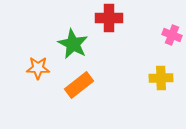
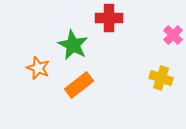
pink cross: moved 1 px right; rotated 24 degrees clockwise
green star: moved 1 px down
orange star: rotated 20 degrees clockwise
yellow cross: rotated 20 degrees clockwise
